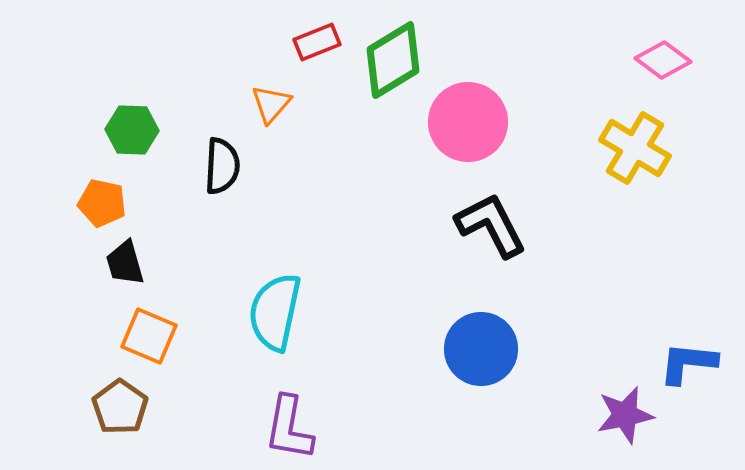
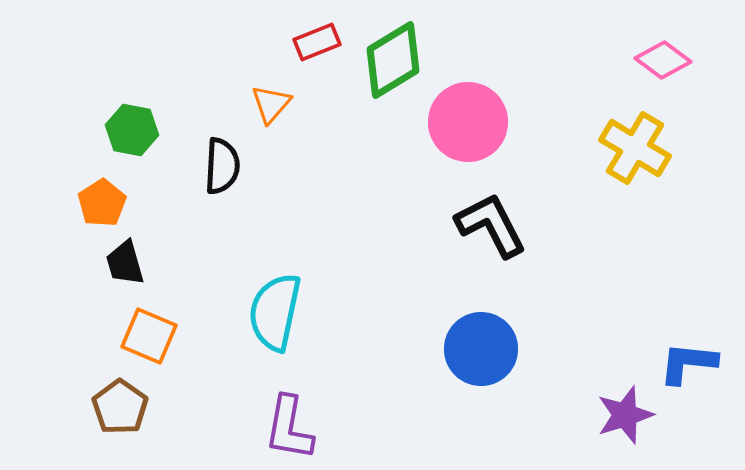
green hexagon: rotated 9 degrees clockwise
orange pentagon: rotated 27 degrees clockwise
purple star: rotated 6 degrees counterclockwise
